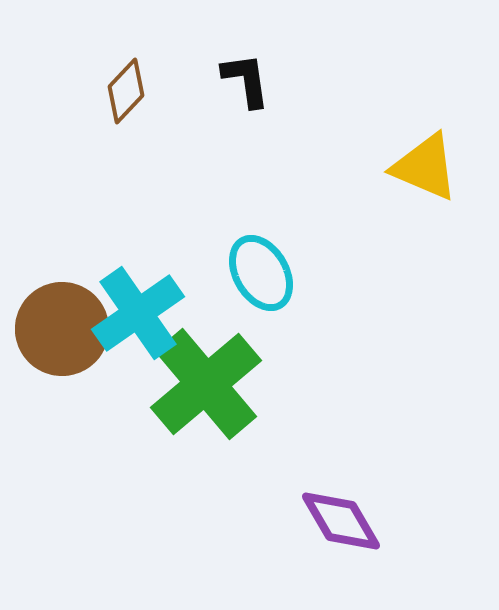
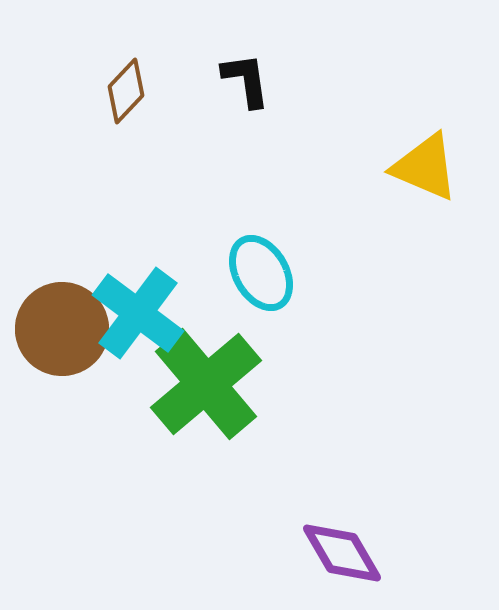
cyan cross: rotated 18 degrees counterclockwise
purple diamond: moved 1 px right, 32 px down
